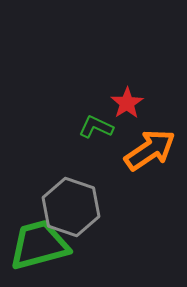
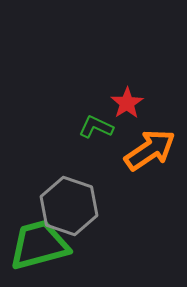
gray hexagon: moved 2 px left, 1 px up
